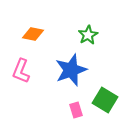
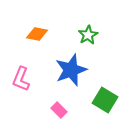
orange diamond: moved 4 px right
pink L-shape: moved 8 px down
pink rectangle: moved 17 px left; rotated 28 degrees counterclockwise
